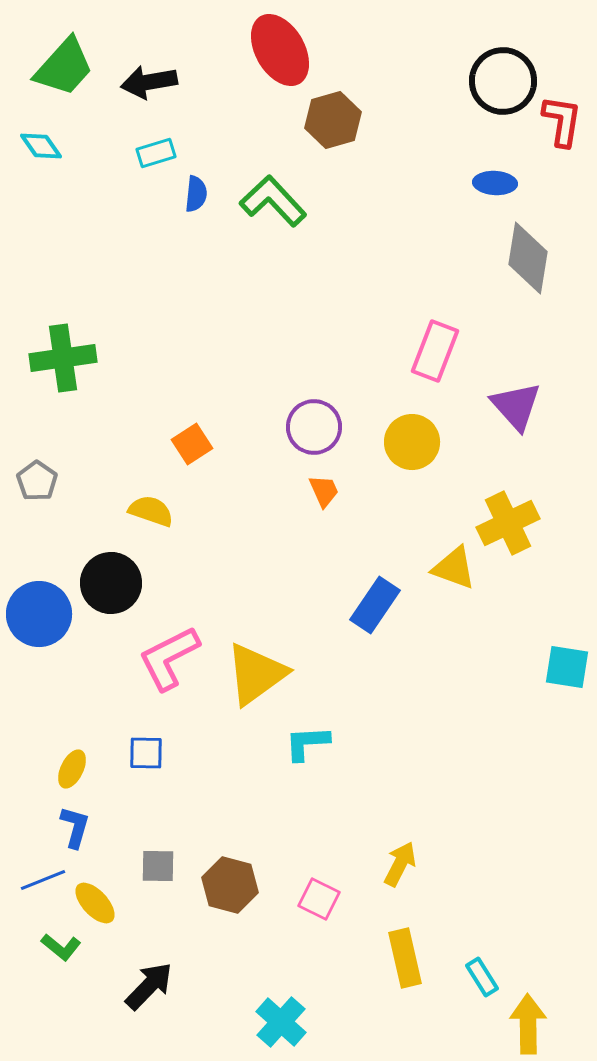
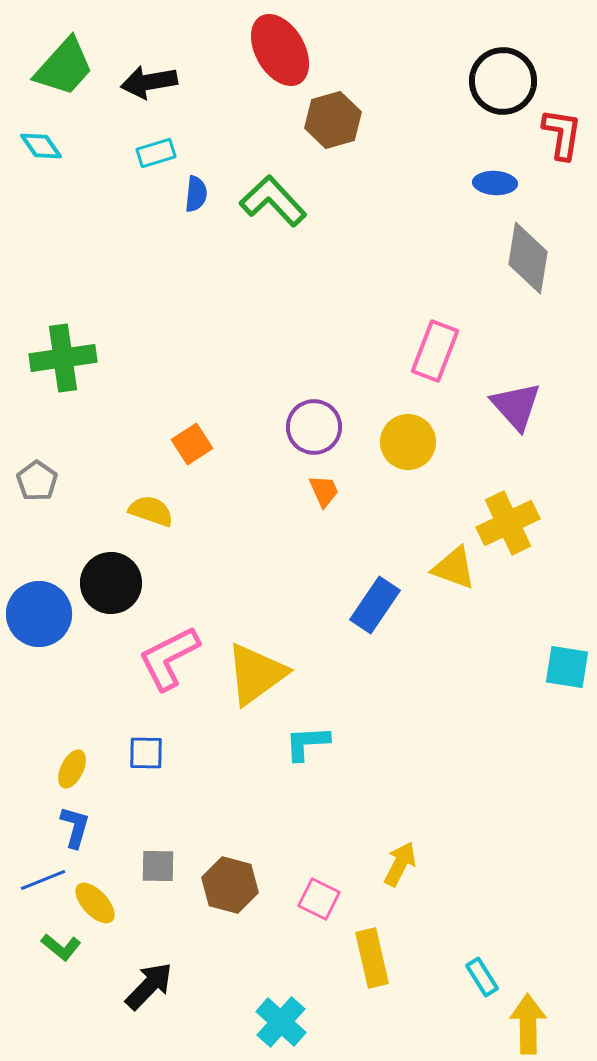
red L-shape at (562, 121): moved 13 px down
yellow circle at (412, 442): moved 4 px left
yellow rectangle at (405, 958): moved 33 px left
